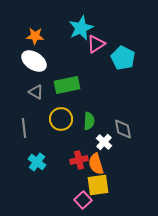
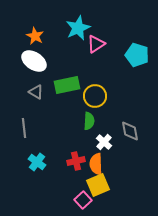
cyan star: moved 3 px left
orange star: rotated 24 degrees clockwise
cyan pentagon: moved 14 px right, 3 px up; rotated 10 degrees counterclockwise
yellow circle: moved 34 px right, 23 px up
gray diamond: moved 7 px right, 2 px down
red cross: moved 3 px left, 1 px down
orange semicircle: rotated 15 degrees clockwise
yellow square: rotated 15 degrees counterclockwise
